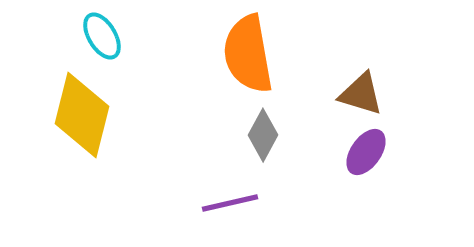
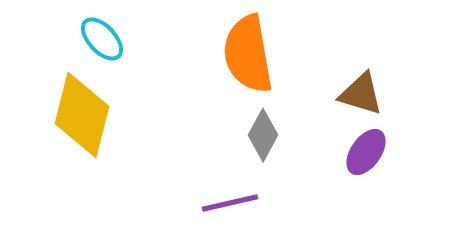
cyan ellipse: moved 3 px down; rotated 12 degrees counterclockwise
